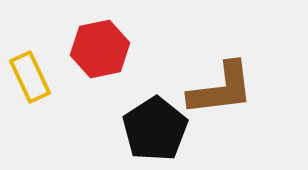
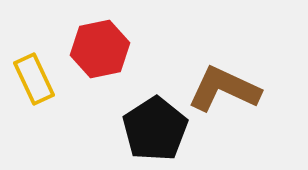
yellow rectangle: moved 4 px right, 2 px down
brown L-shape: moved 3 px right; rotated 148 degrees counterclockwise
